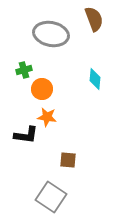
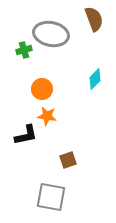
green cross: moved 20 px up
cyan diamond: rotated 40 degrees clockwise
orange star: moved 1 px up
black L-shape: rotated 20 degrees counterclockwise
brown square: rotated 24 degrees counterclockwise
gray square: rotated 24 degrees counterclockwise
